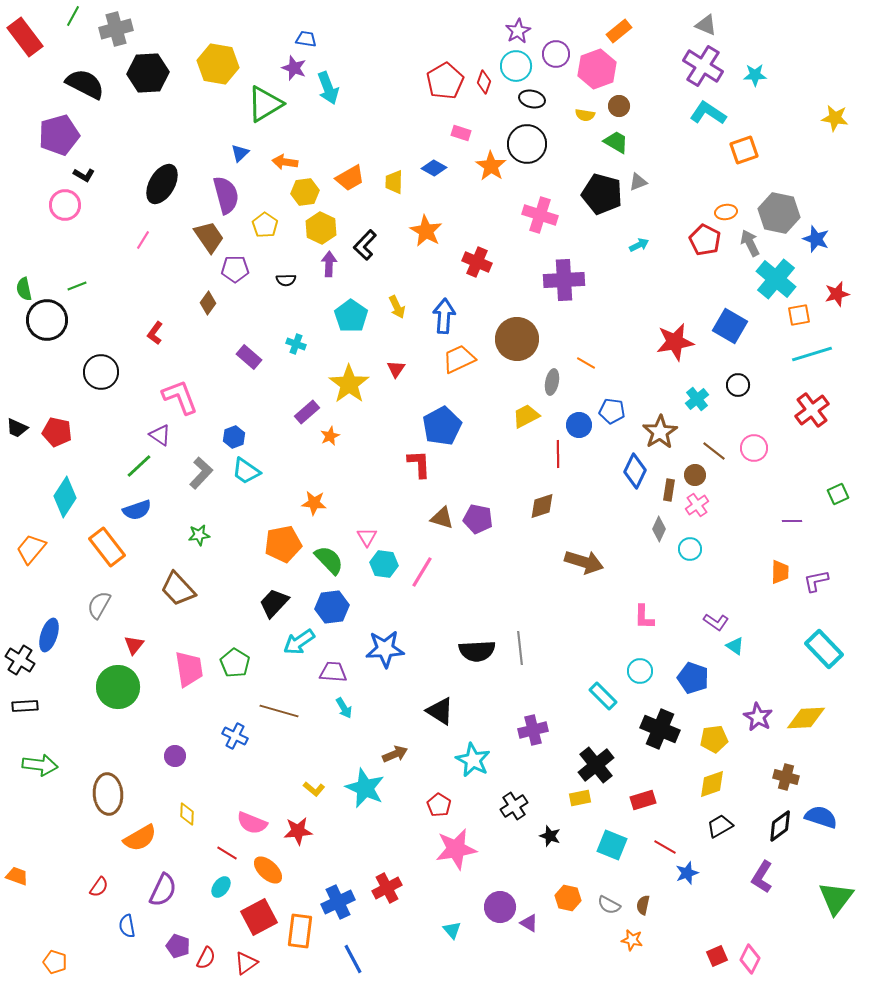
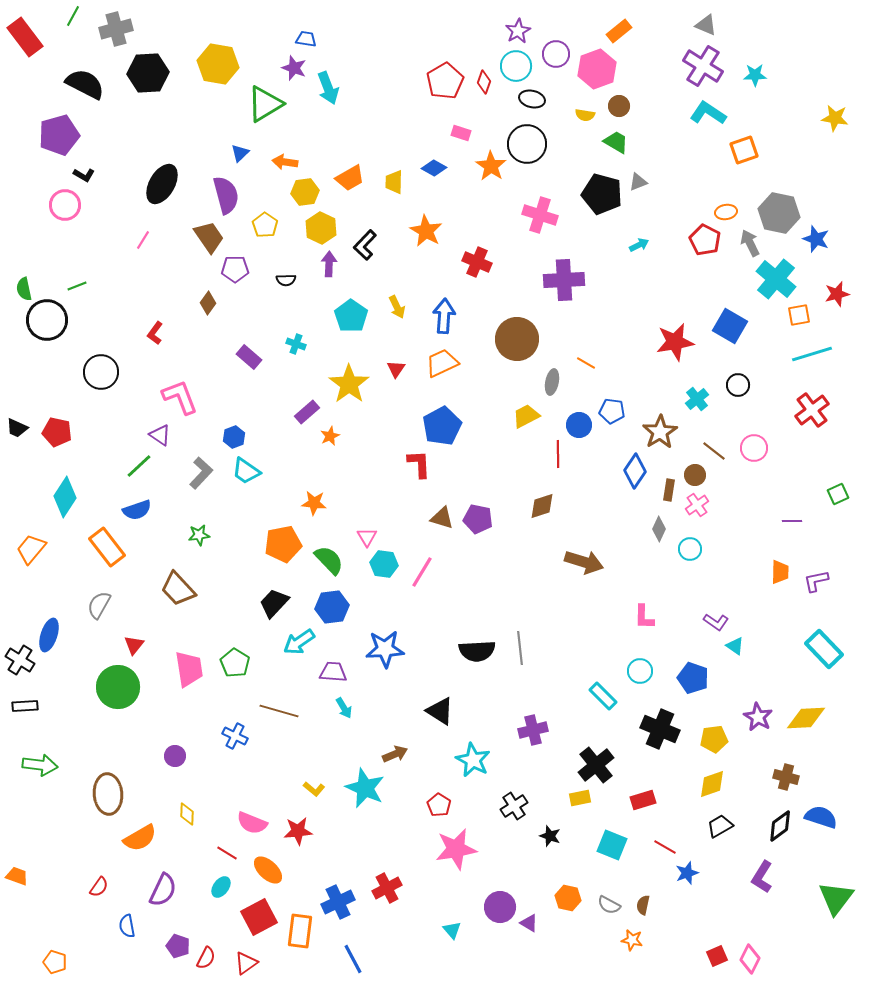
orange trapezoid at (459, 359): moved 17 px left, 4 px down
blue diamond at (635, 471): rotated 8 degrees clockwise
